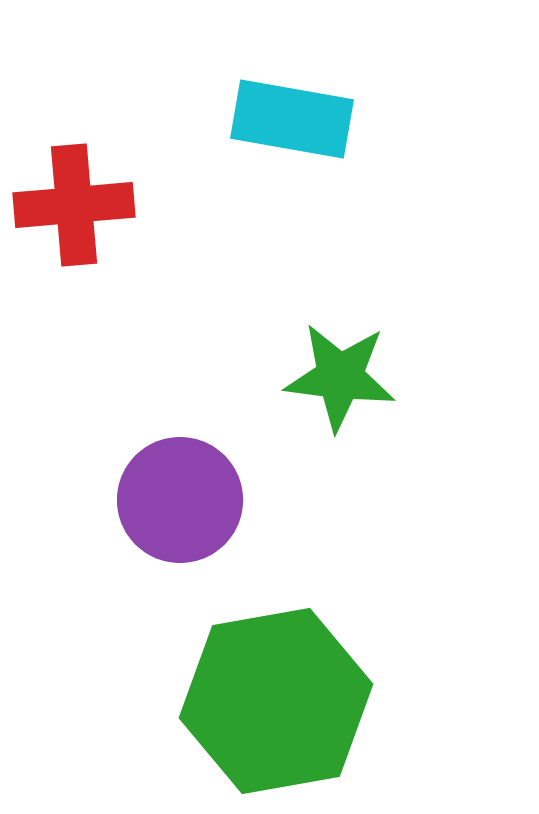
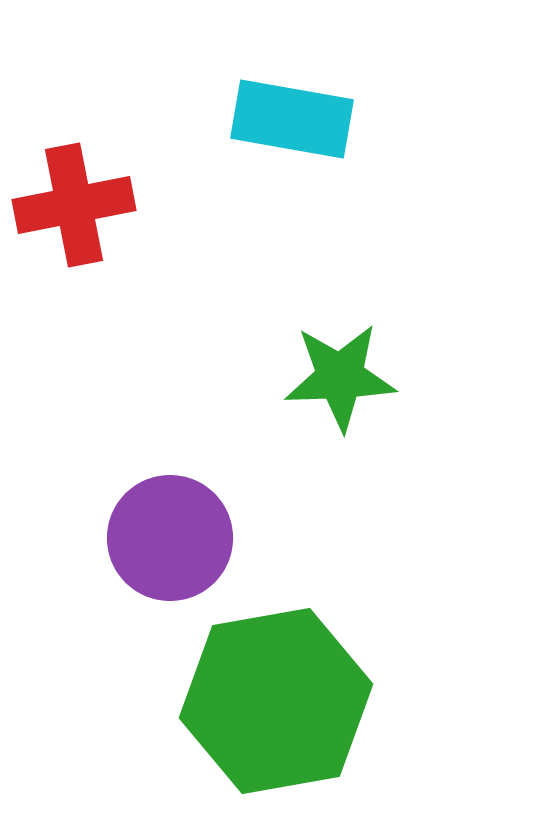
red cross: rotated 6 degrees counterclockwise
green star: rotated 9 degrees counterclockwise
purple circle: moved 10 px left, 38 px down
